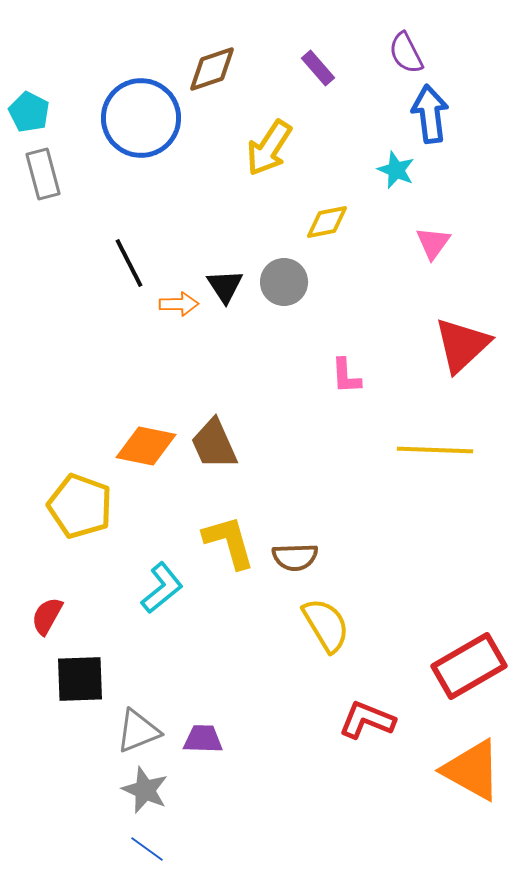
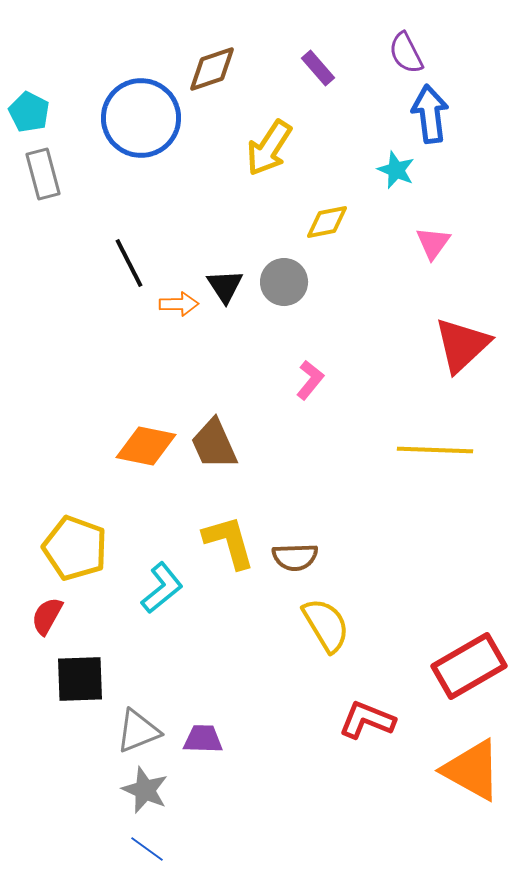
pink L-shape: moved 36 px left, 4 px down; rotated 138 degrees counterclockwise
yellow pentagon: moved 5 px left, 42 px down
